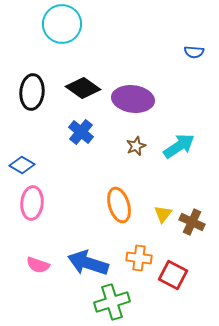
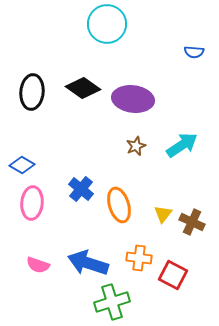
cyan circle: moved 45 px right
blue cross: moved 57 px down
cyan arrow: moved 3 px right, 1 px up
